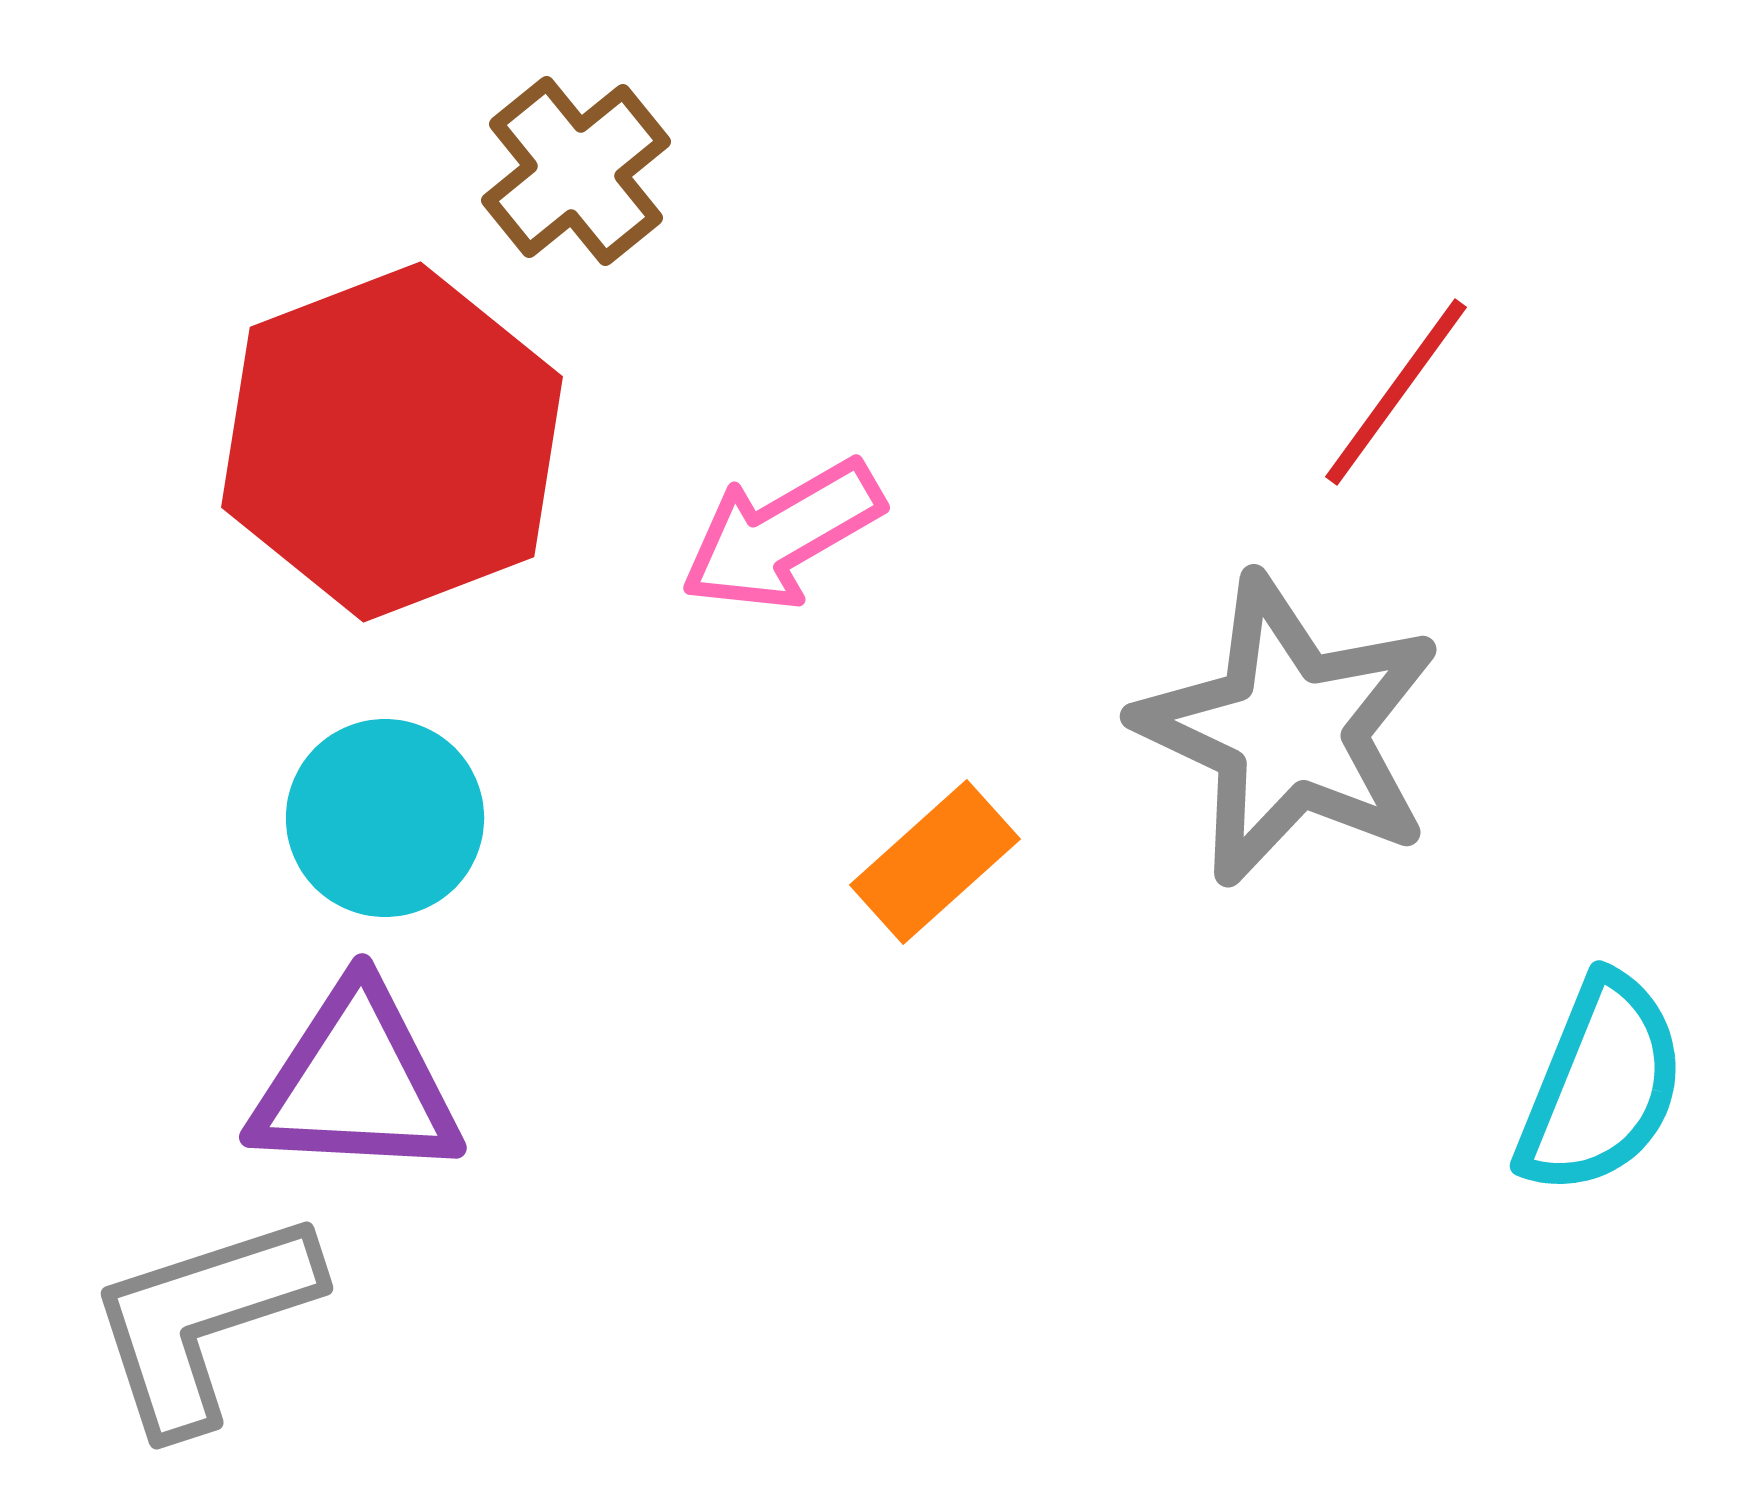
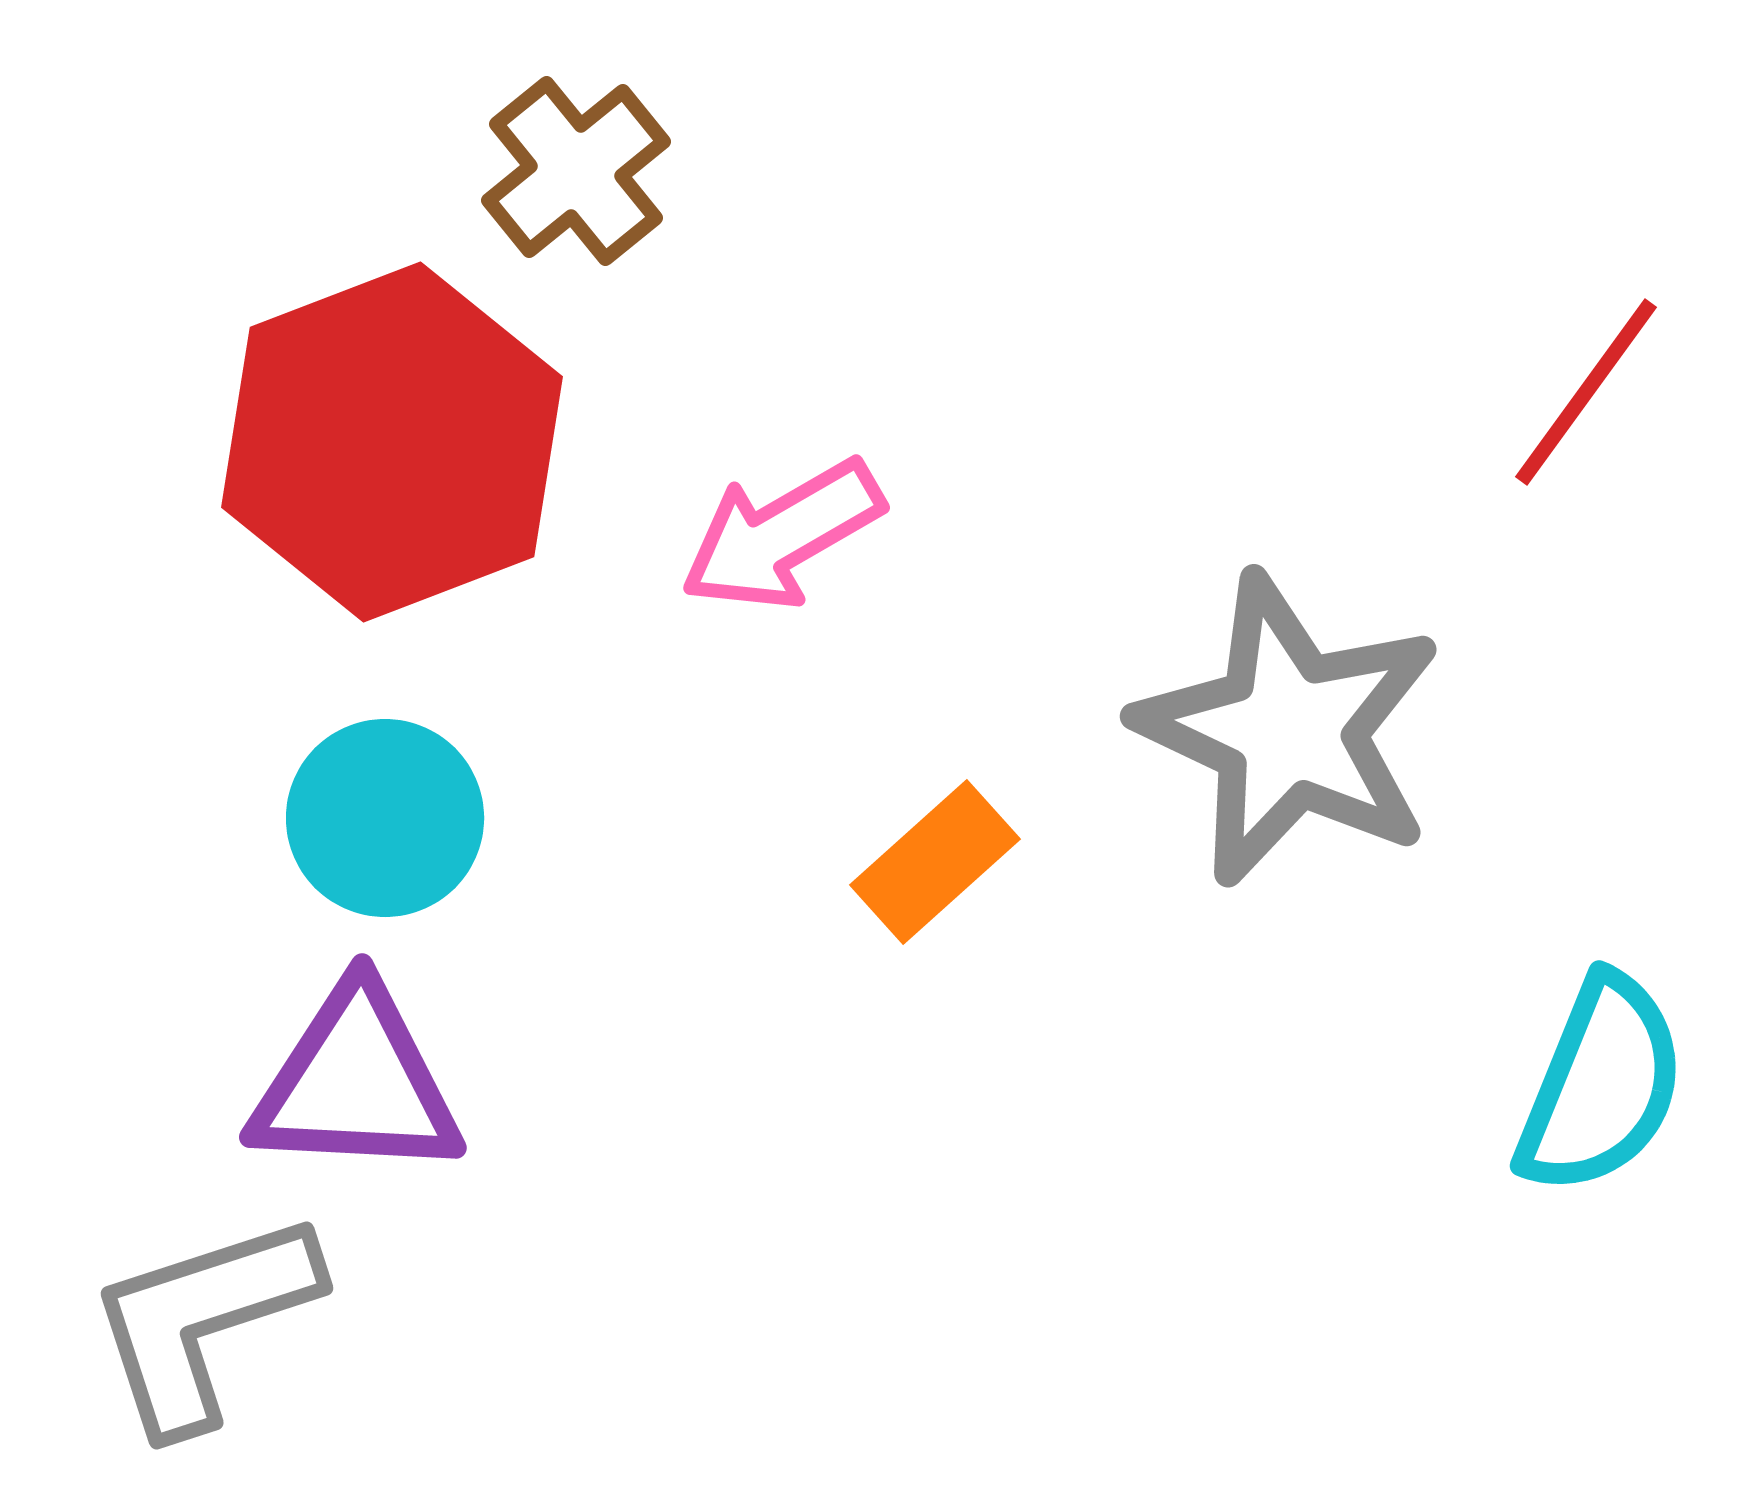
red line: moved 190 px right
